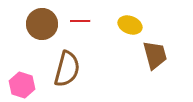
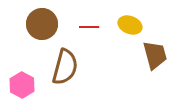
red line: moved 9 px right, 6 px down
brown semicircle: moved 2 px left, 2 px up
pink hexagon: rotated 10 degrees clockwise
